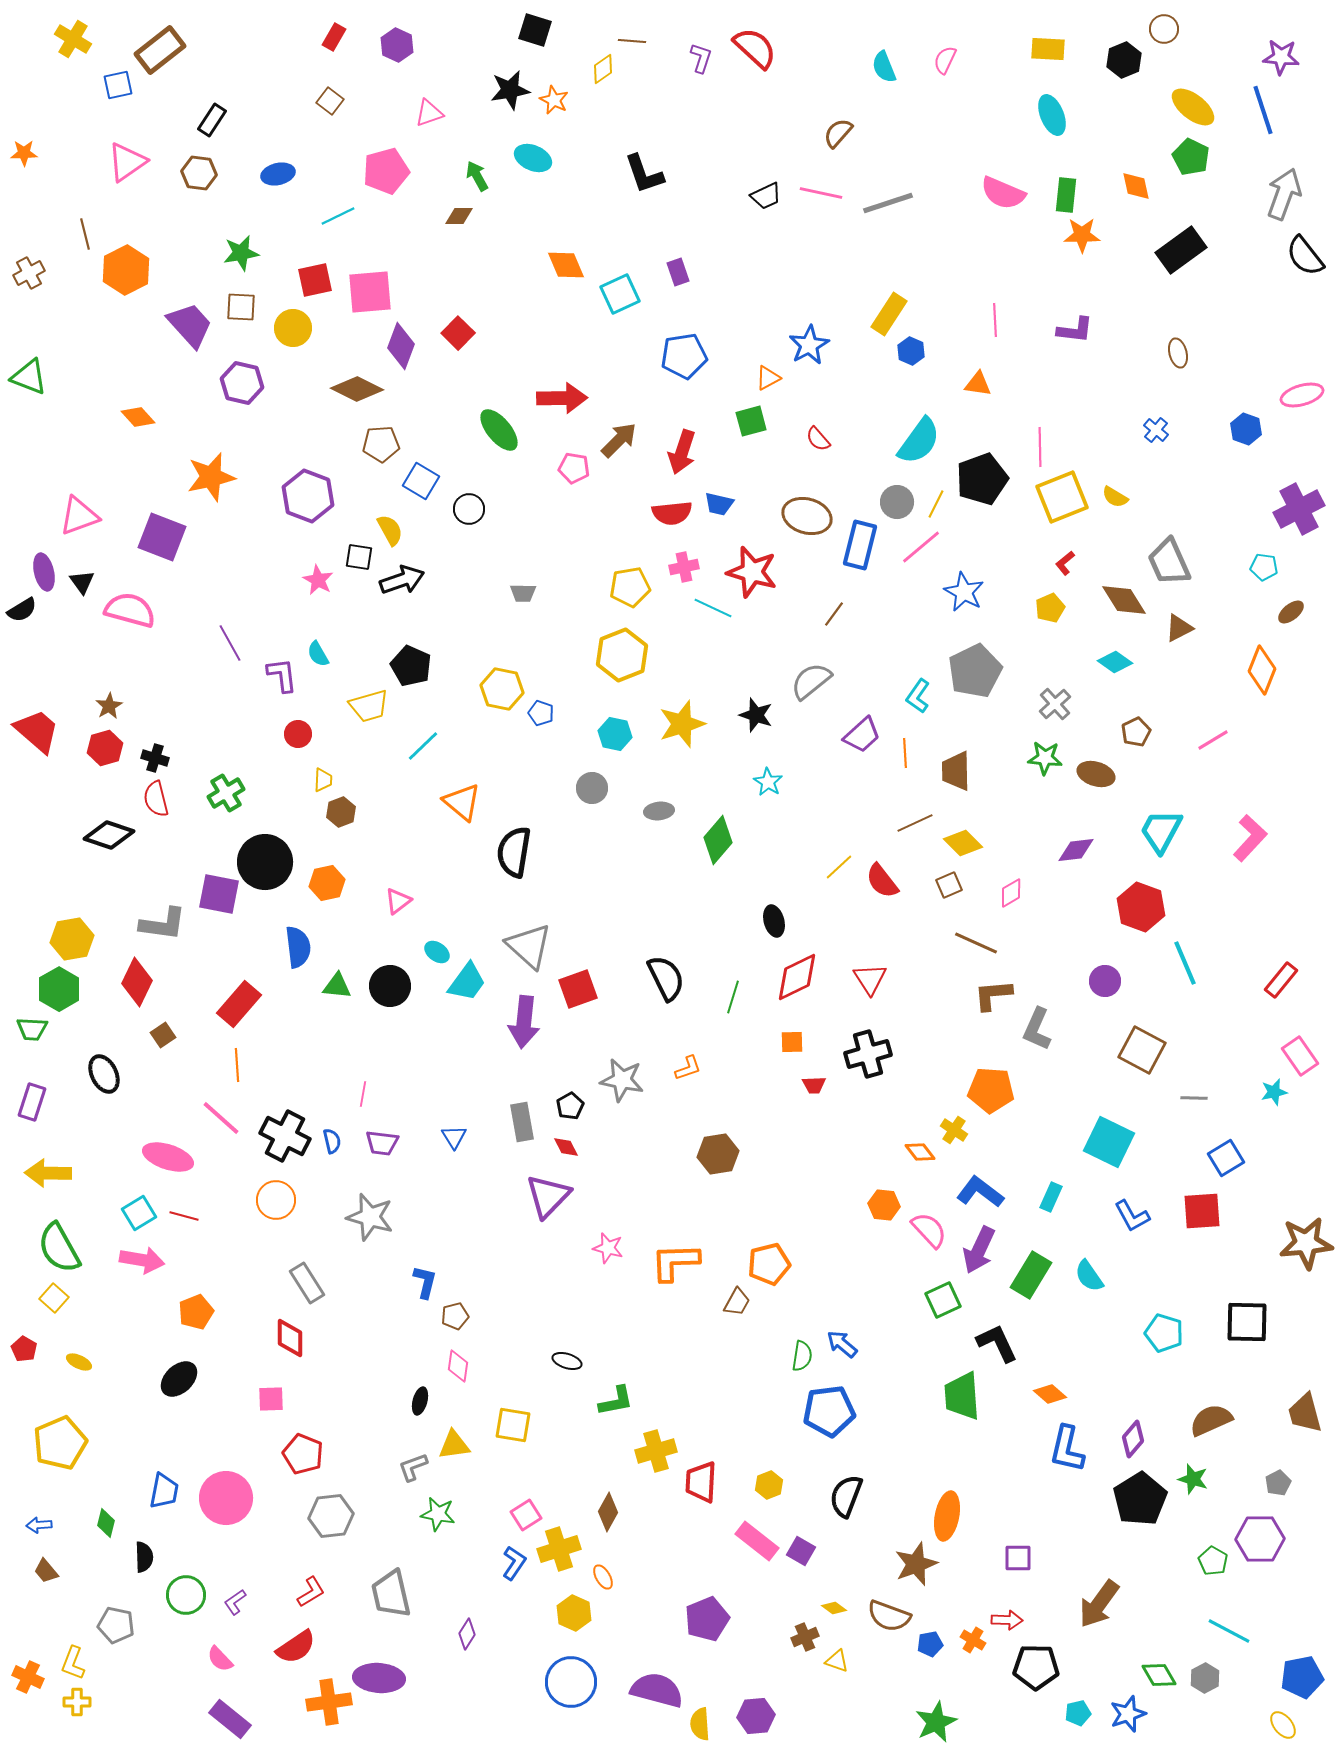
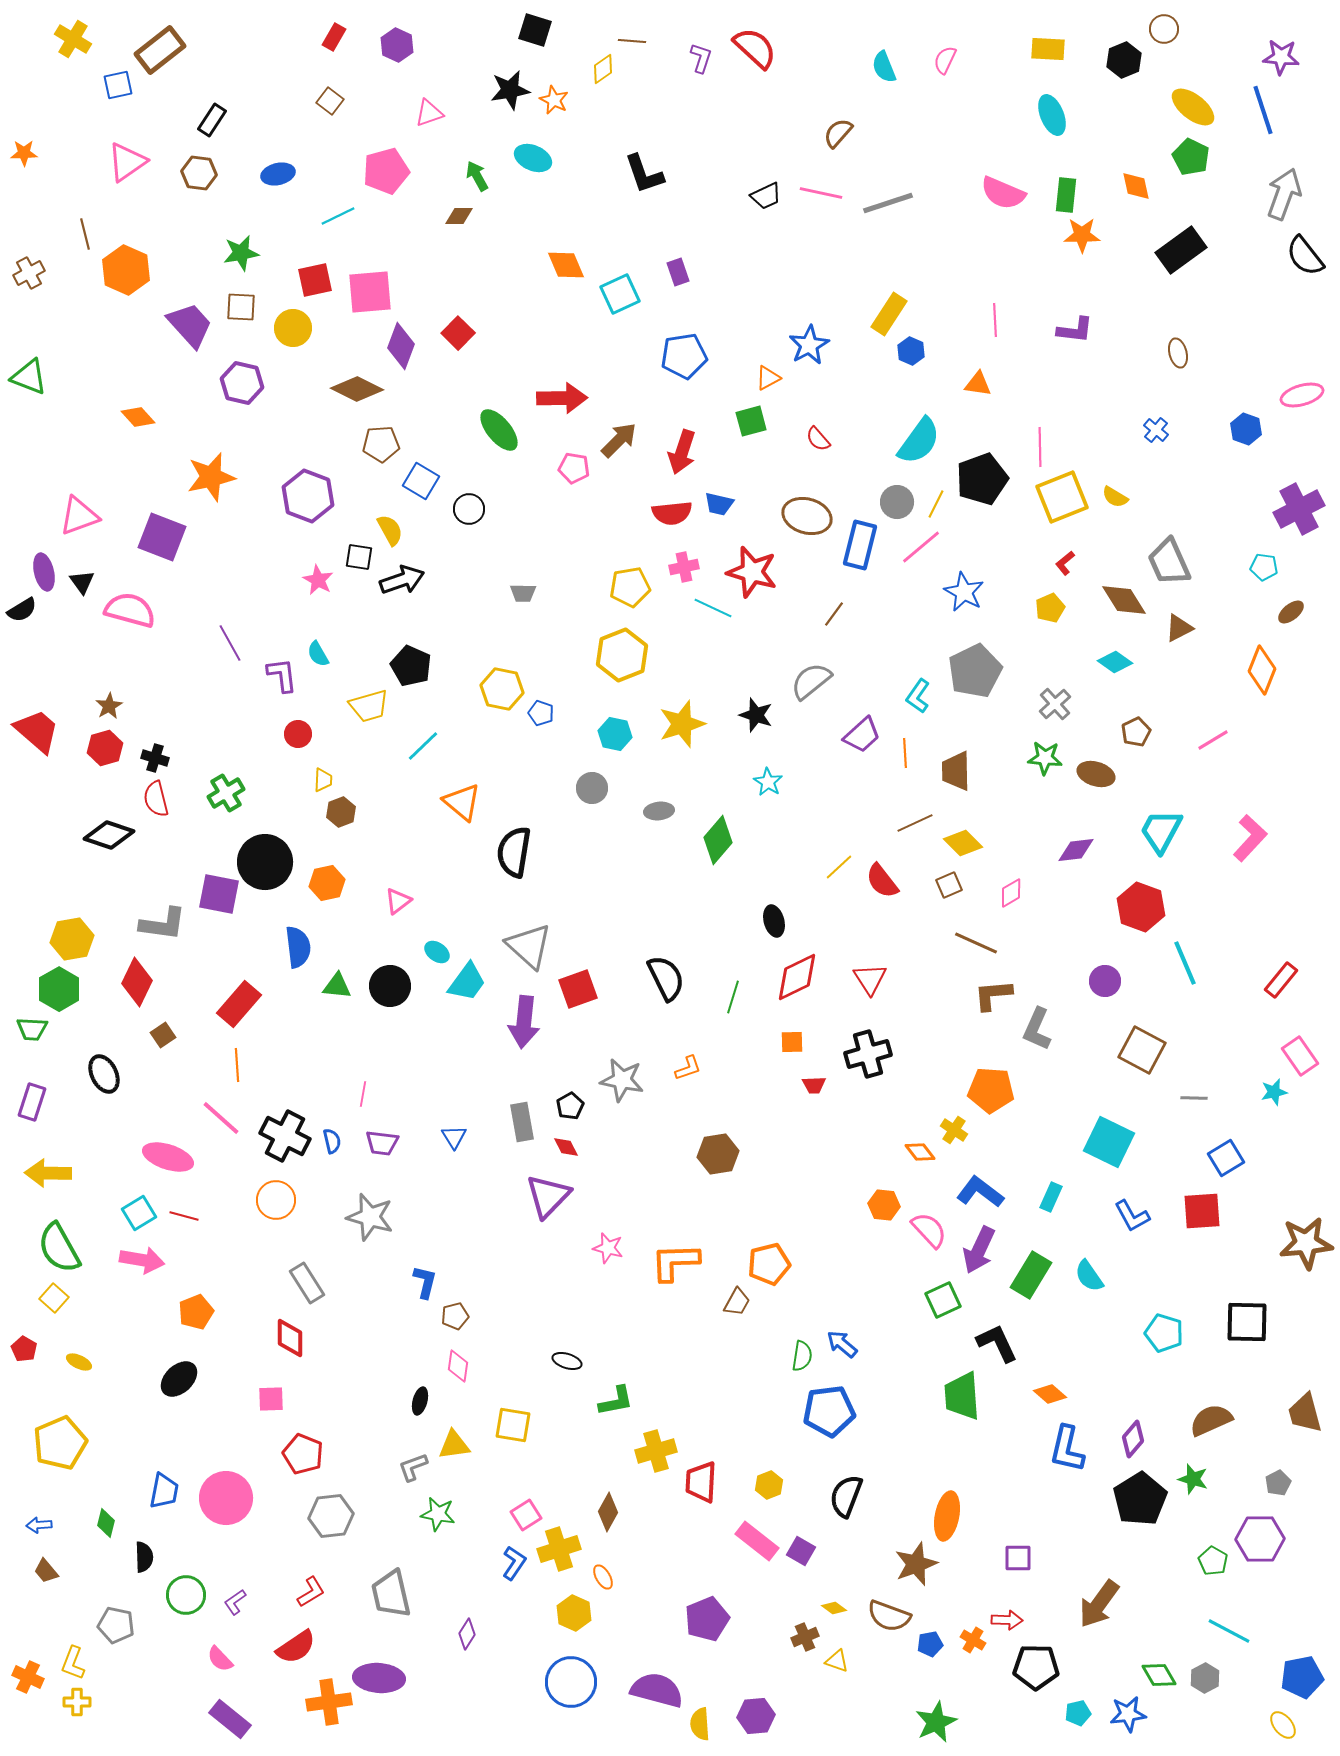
orange hexagon at (126, 270): rotated 9 degrees counterclockwise
blue star at (1128, 1714): rotated 12 degrees clockwise
